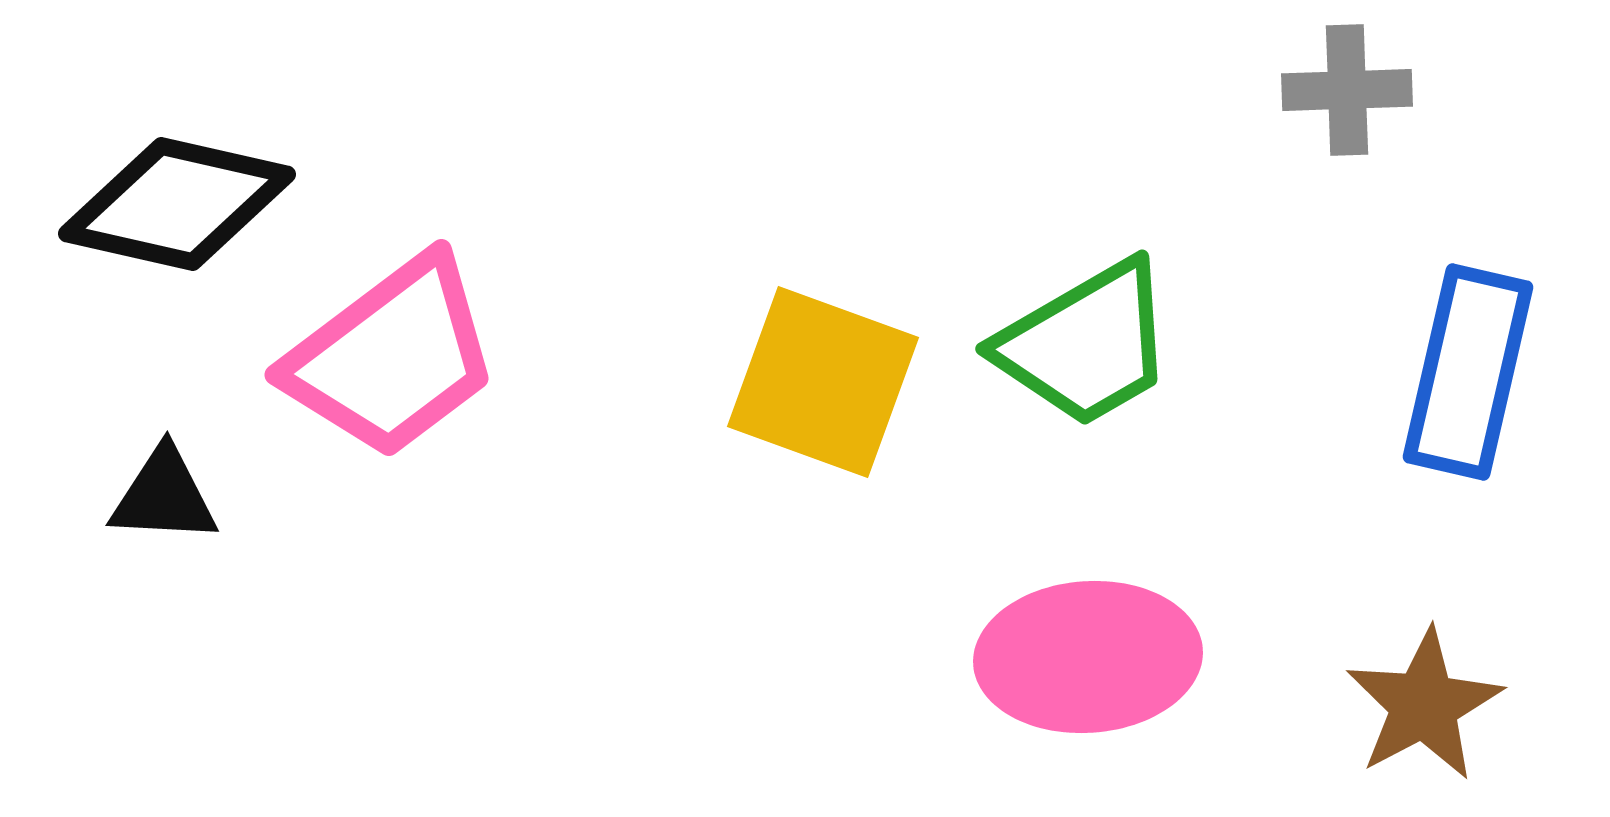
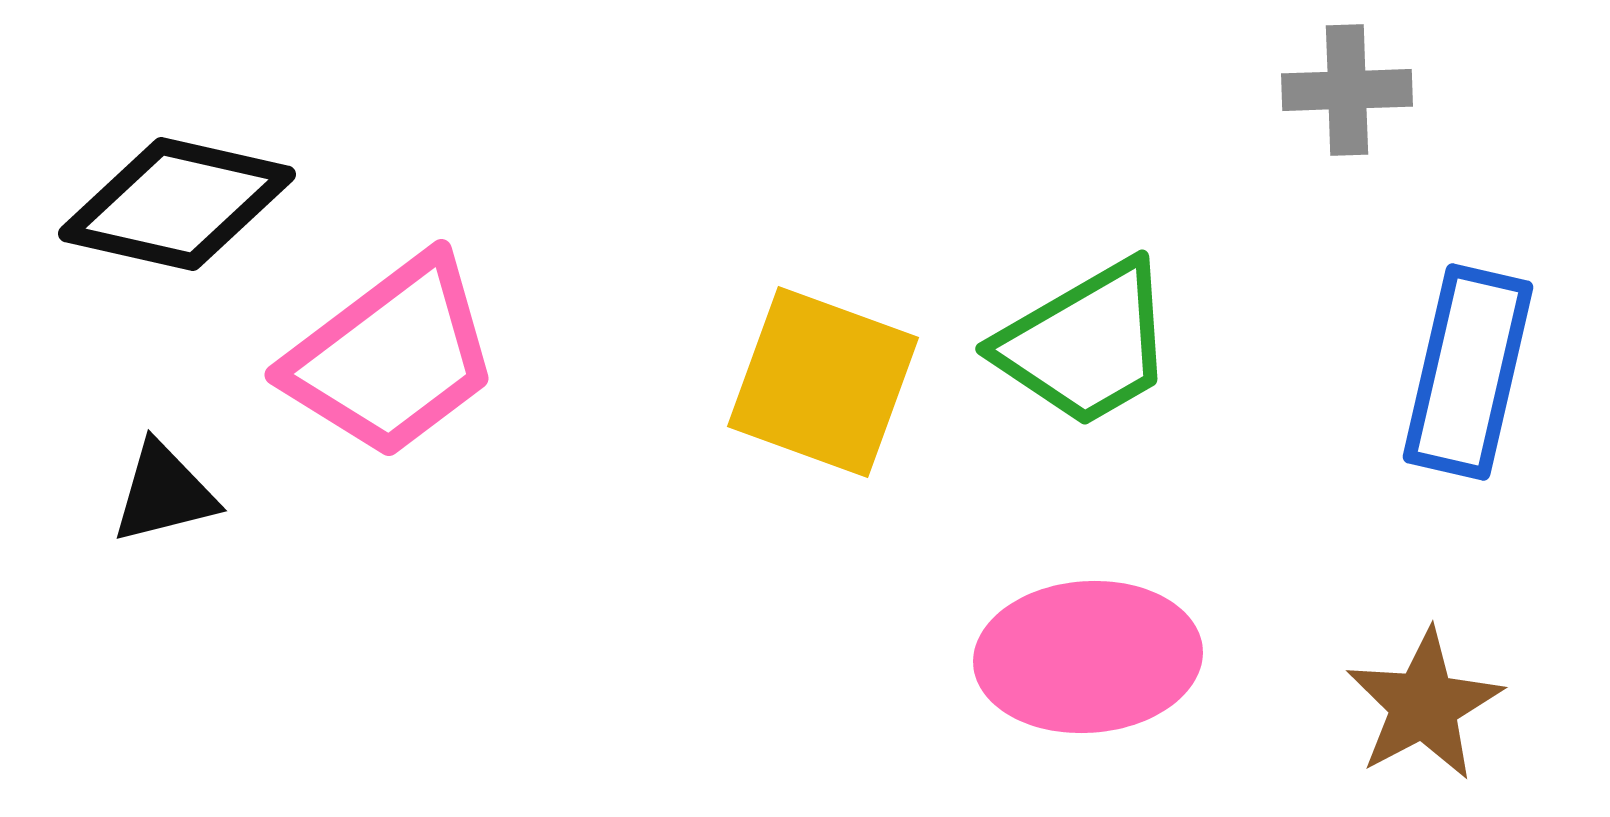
black triangle: moved 3 px up; rotated 17 degrees counterclockwise
